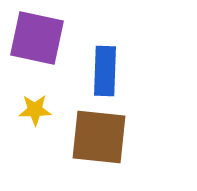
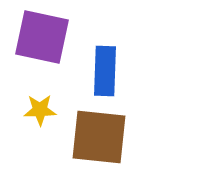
purple square: moved 5 px right, 1 px up
yellow star: moved 5 px right
